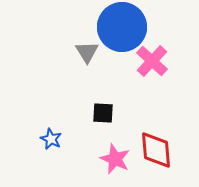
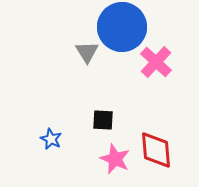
pink cross: moved 4 px right, 1 px down
black square: moved 7 px down
